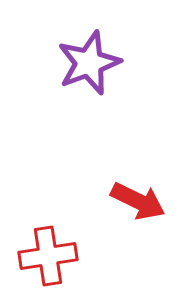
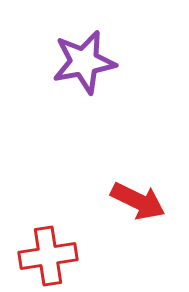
purple star: moved 5 px left, 1 px up; rotated 10 degrees clockwise
